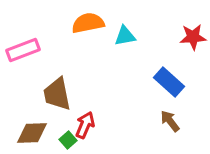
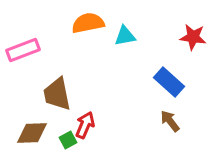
red star: rotated 12 degrees clockwise
green square: rotated 12 degrees clockwise
